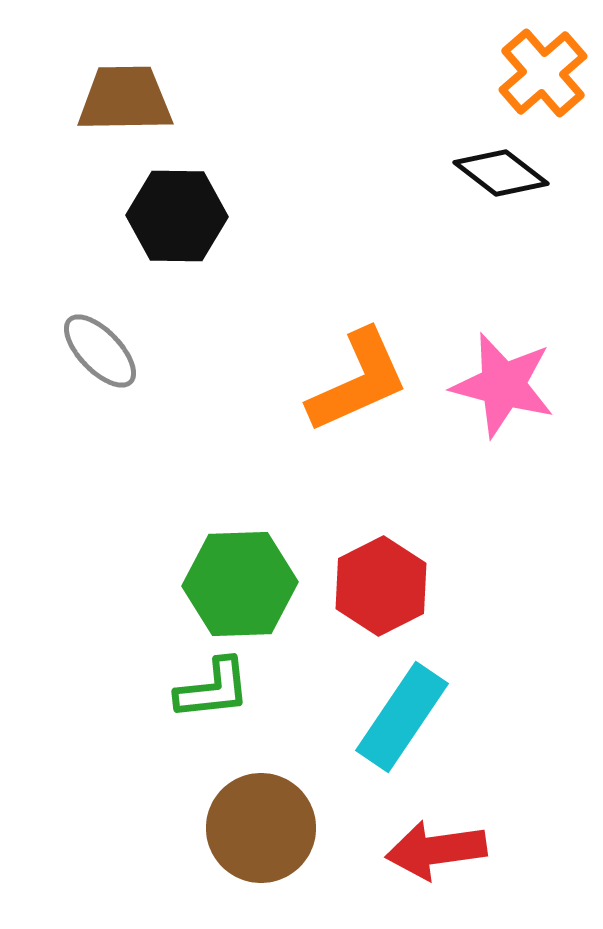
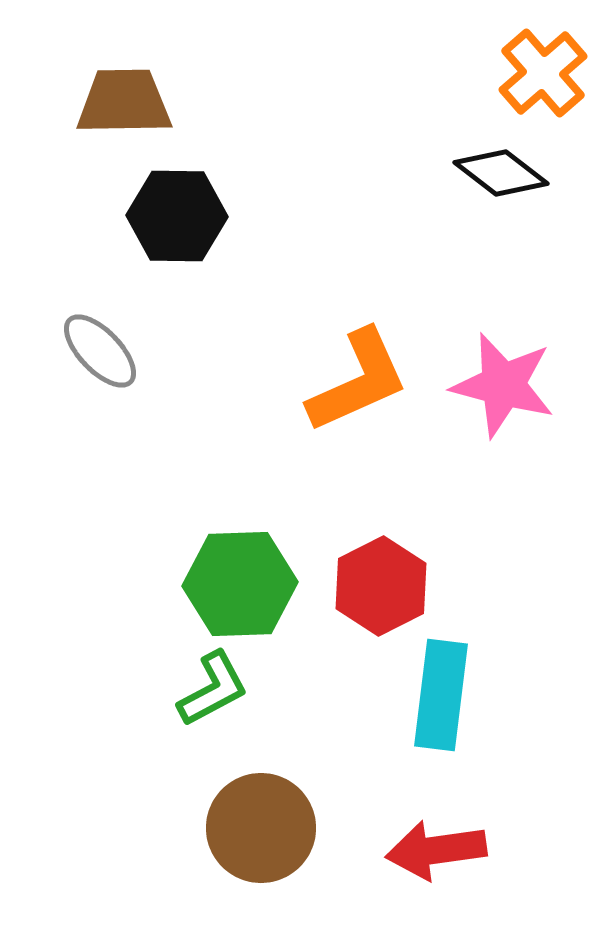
brown trapezoid: moved 1 px left, 3 px down
green L-shape: rotated 22 degrees counterclockwise
cyan rectangle: moved 39 px right, 22 px up; rotated 27 degrees counterclockwise
